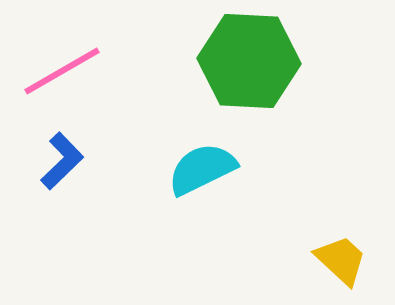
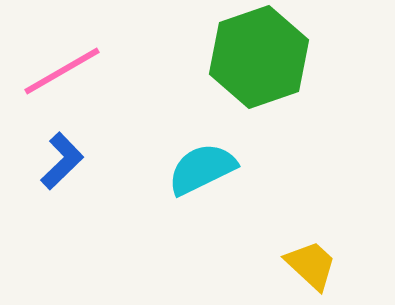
green hexagon: moved 10 px right, 4 px up; rotated 22 degrees counterclockwise
yellow trapezoid: moved 30 px left, 5 px down
